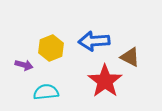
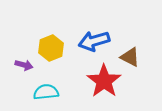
blue arrow: rotated 12 degrees counterclockwise
red star: moved 1 px left
